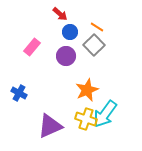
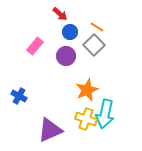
pink rectangle: moved 3 px right, 1 px up
blue cross: moved 3 px down
cyan arrow: rotated 24 degrees counterclockwise
purple triangle: moved 4 px down
